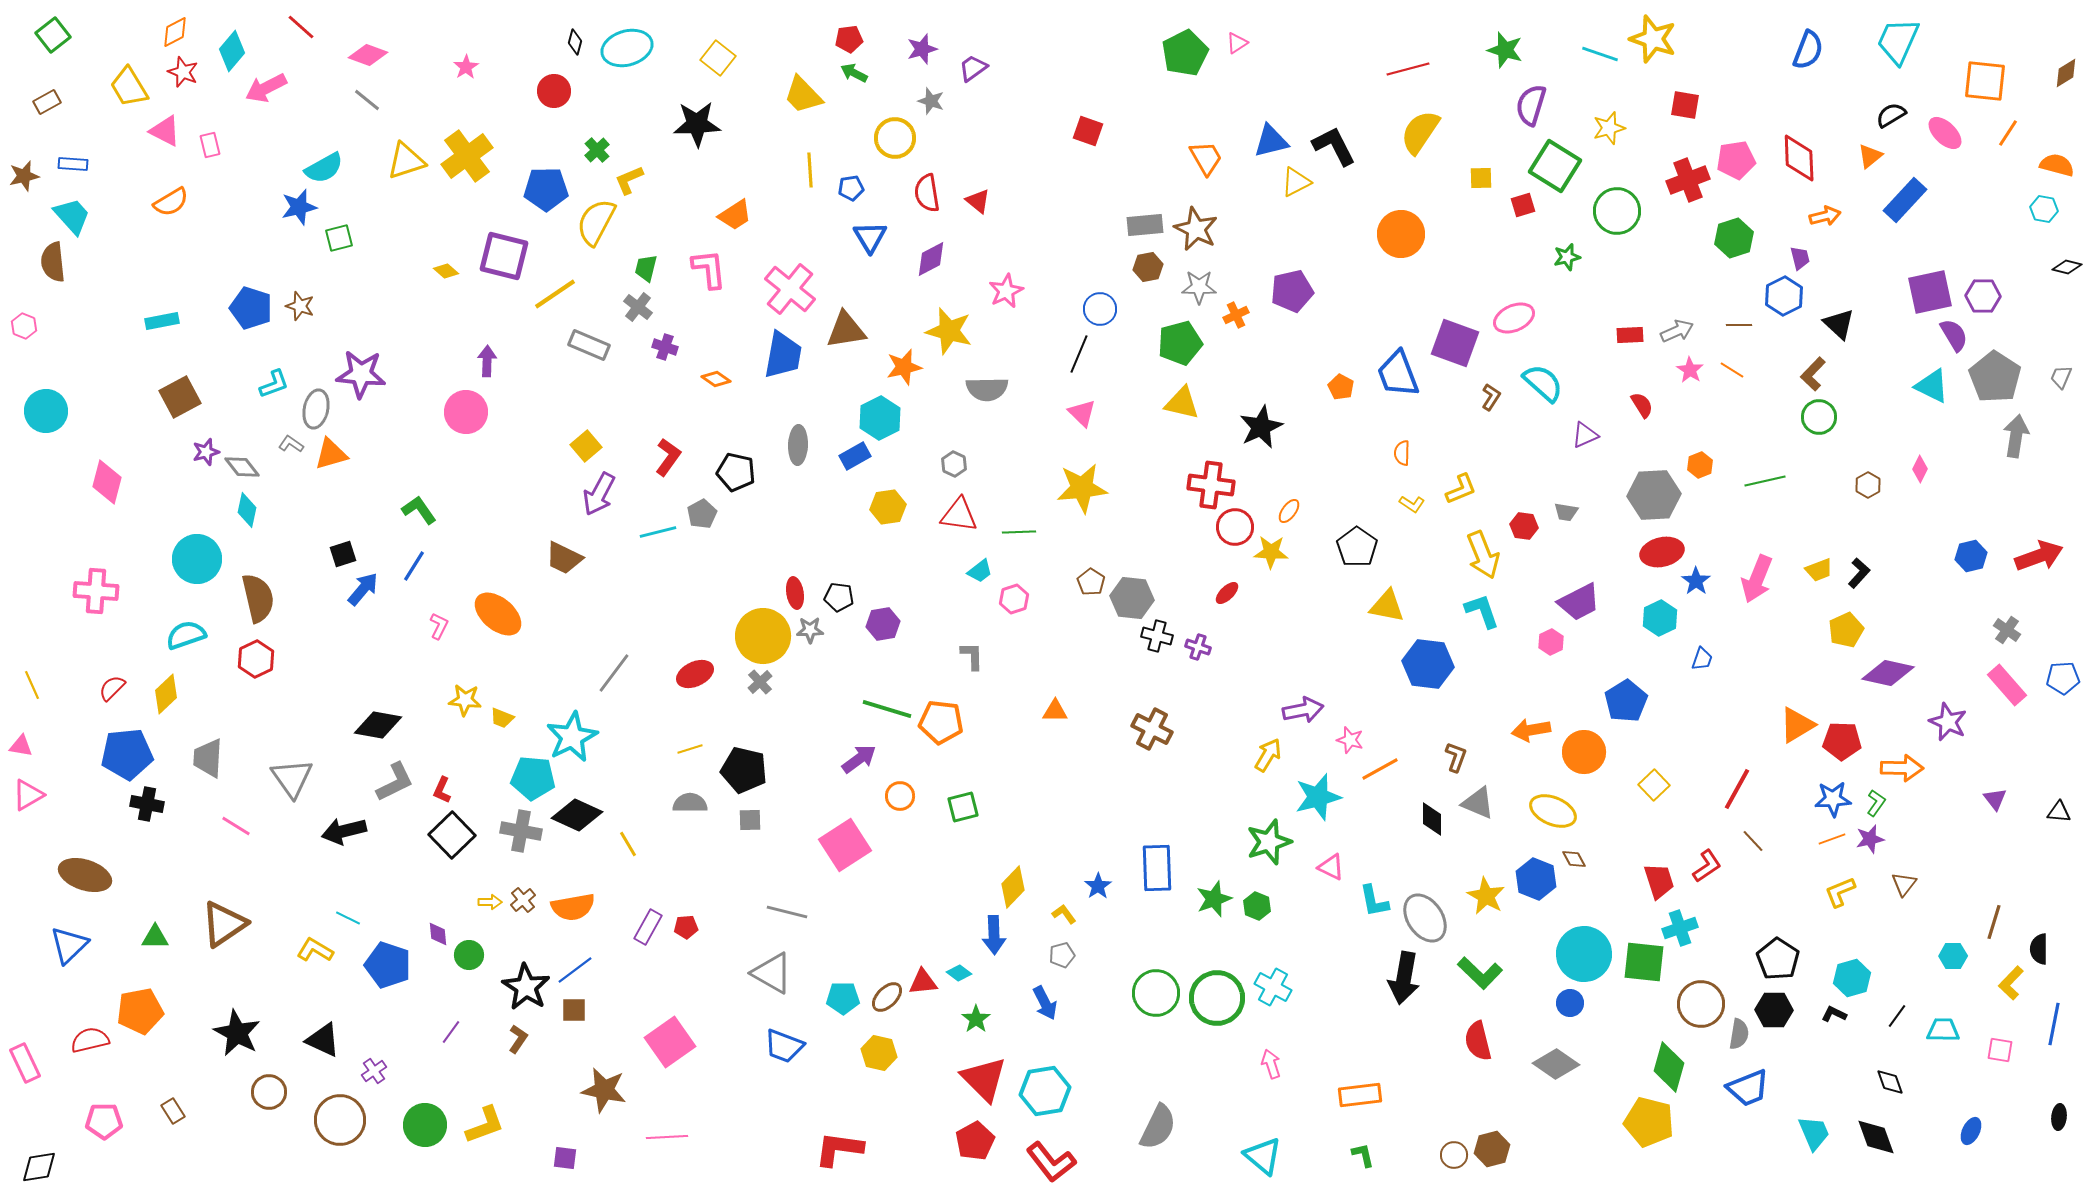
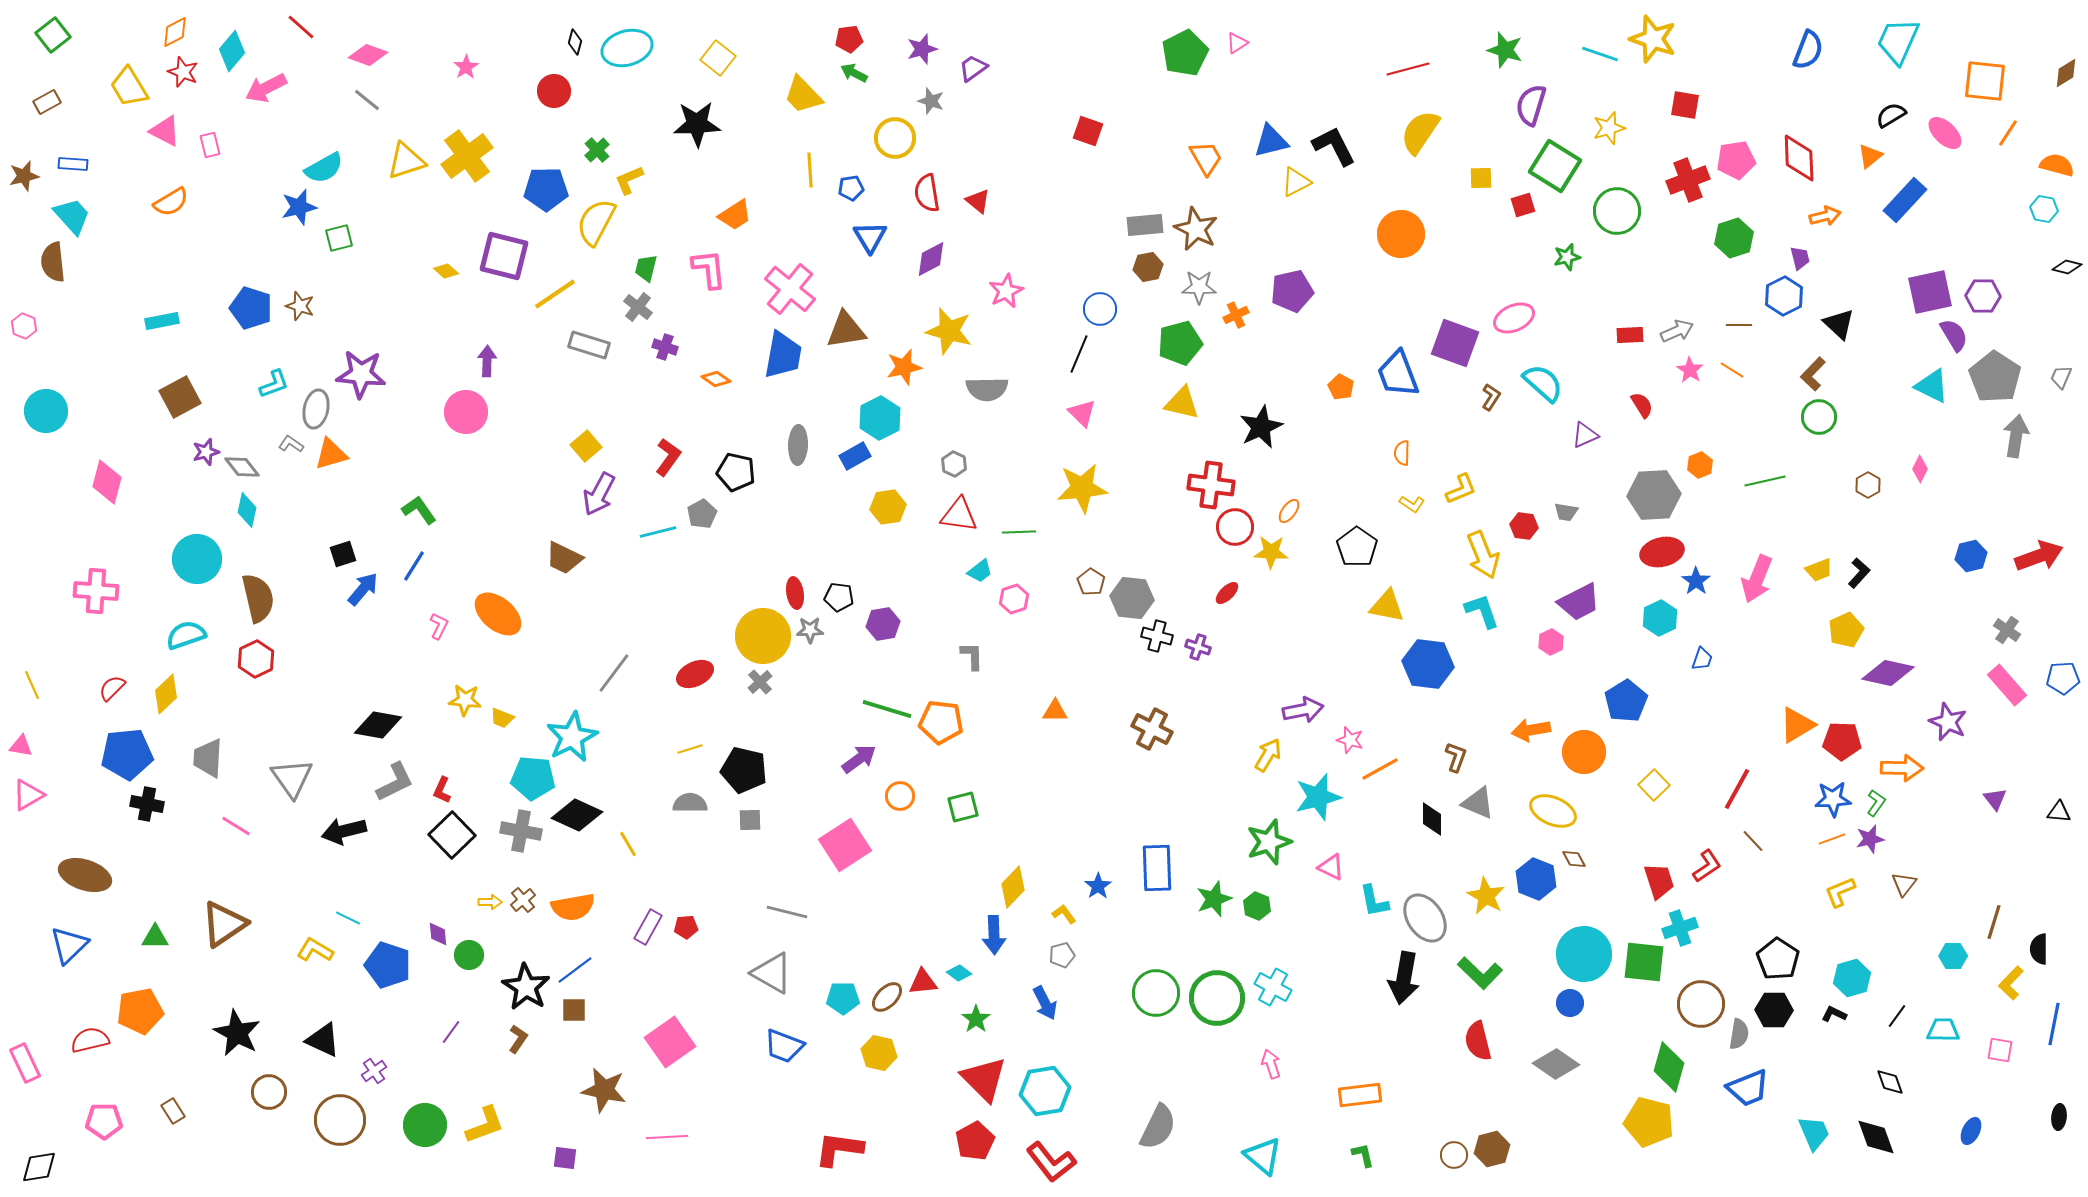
gray rectangle at (589, 345): rotated 6 degrees counterclockwise
